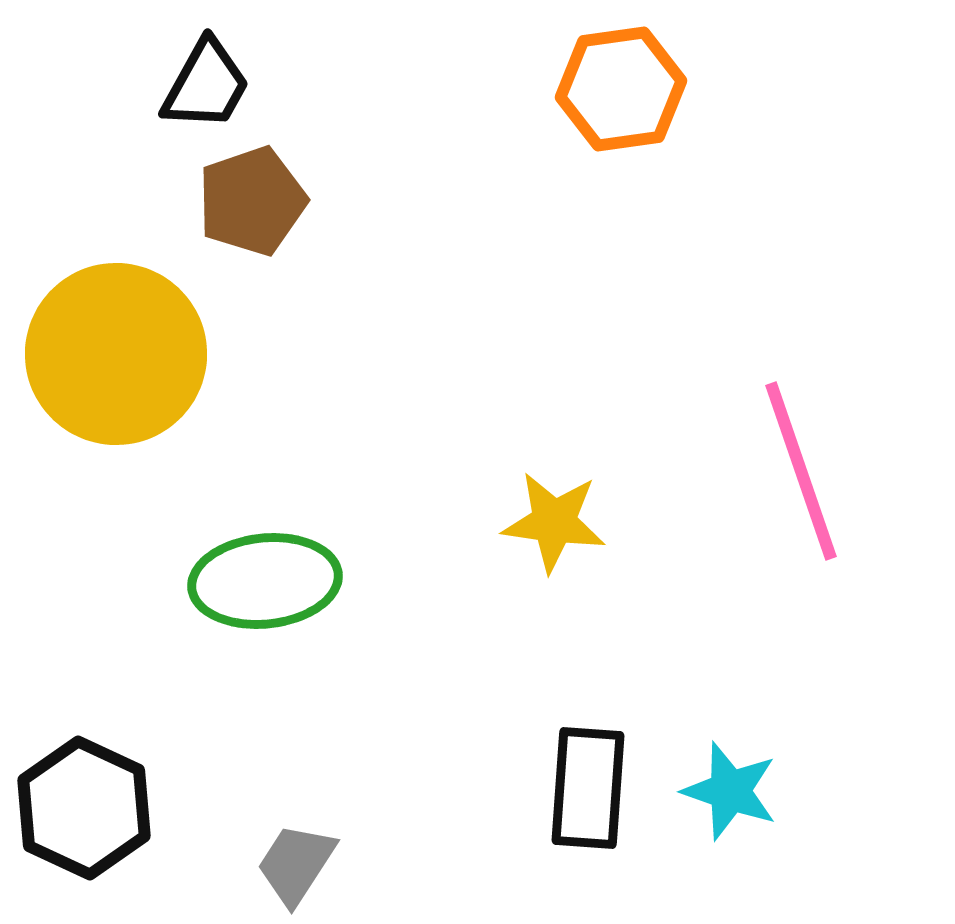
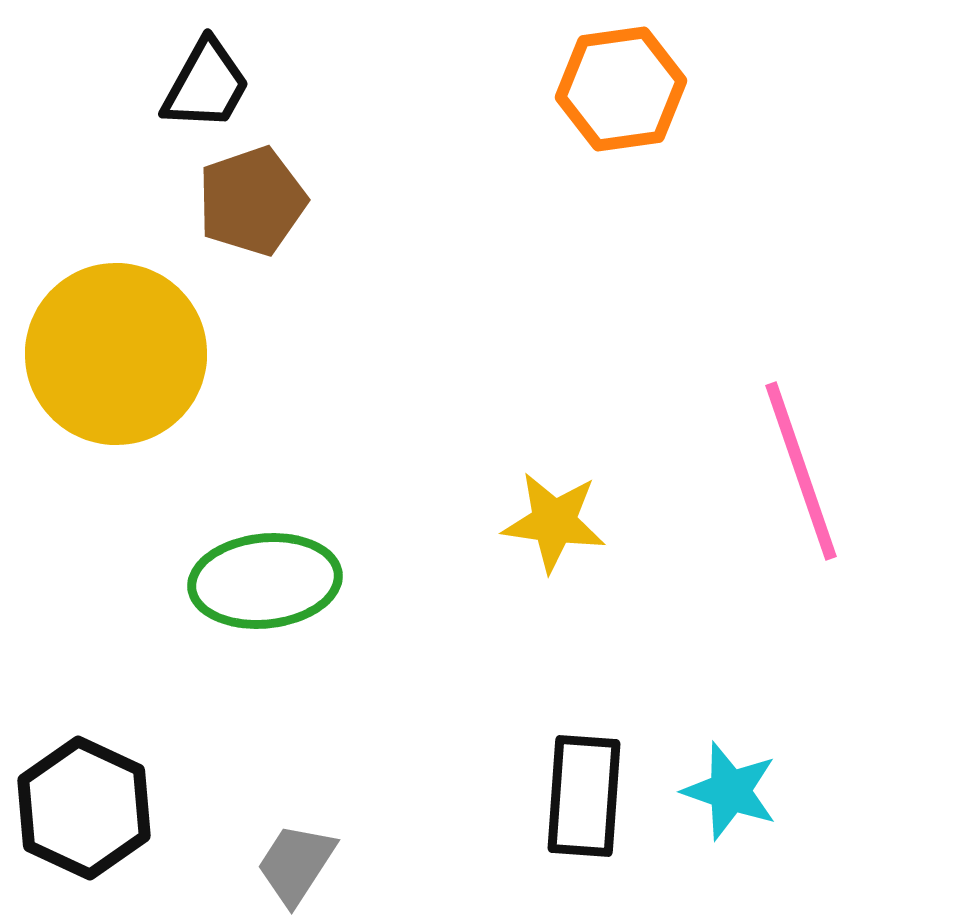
black rectangle: moved 4 px left, 8 px down
